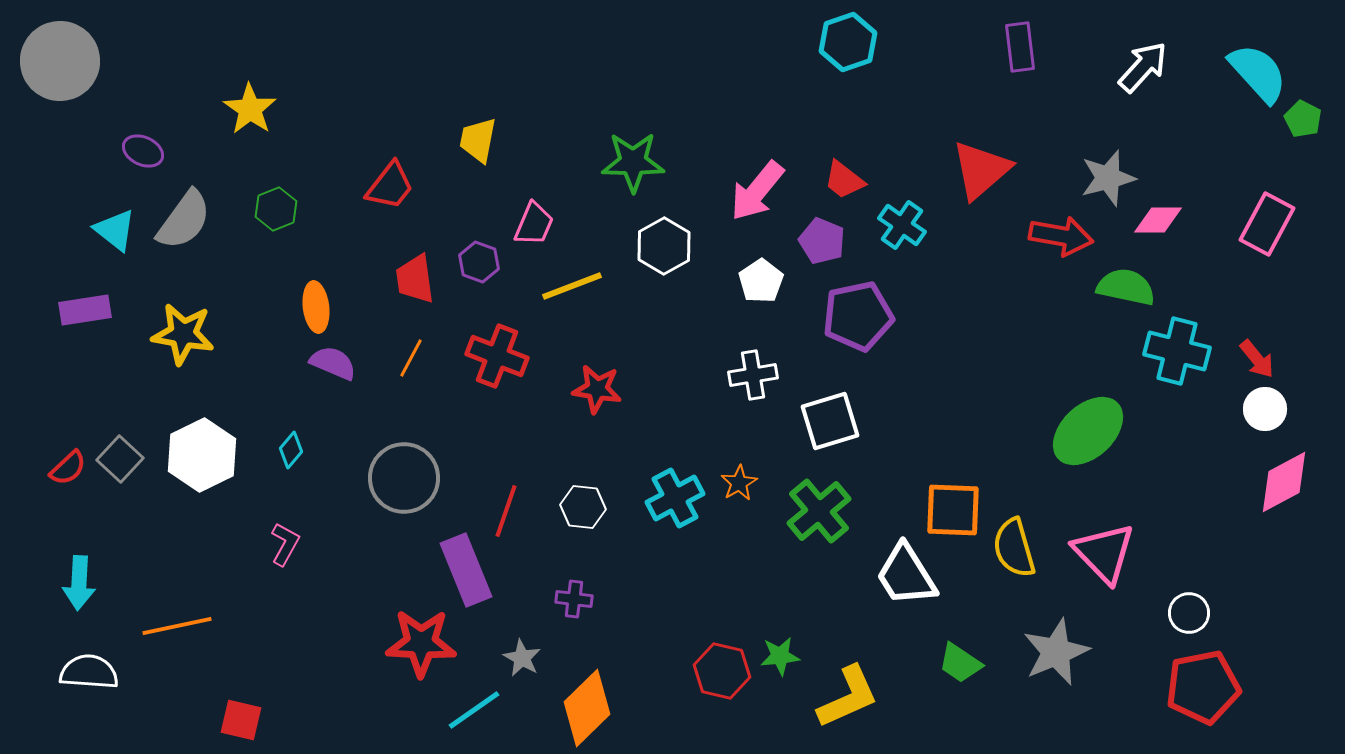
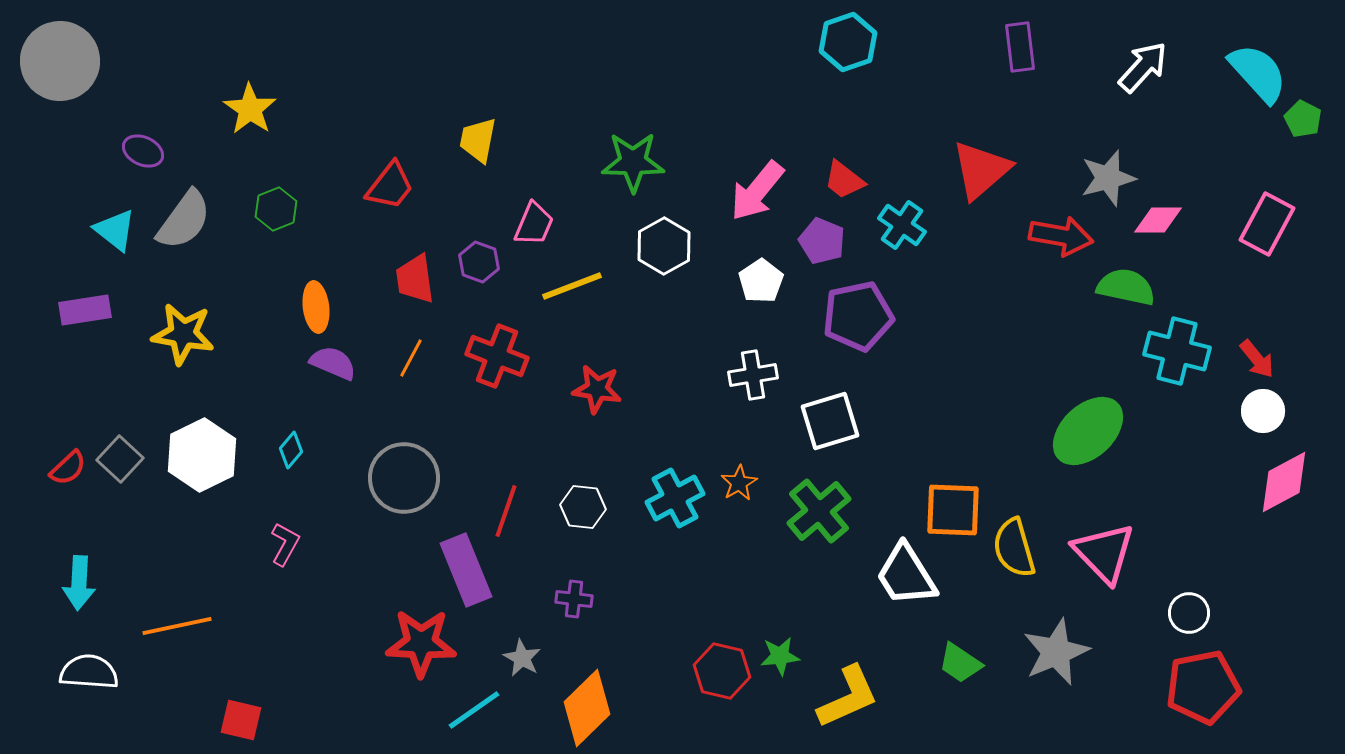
white circle at (1265, 409): moved 2 px left, 2 px down
